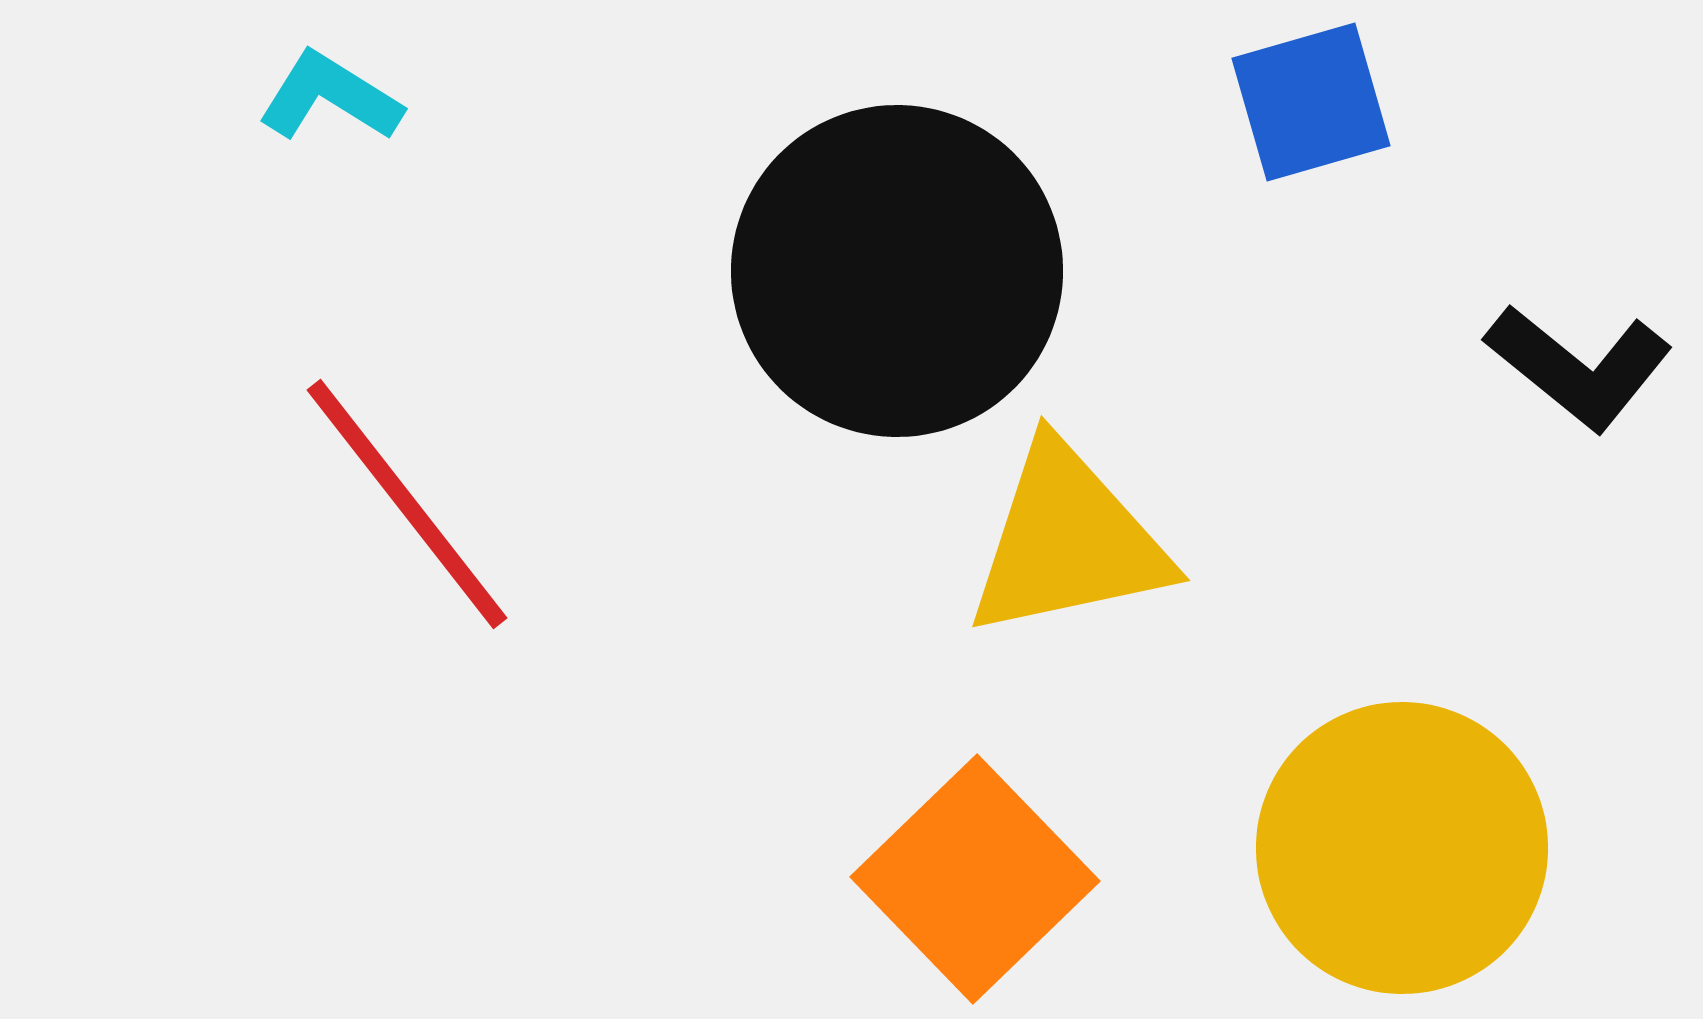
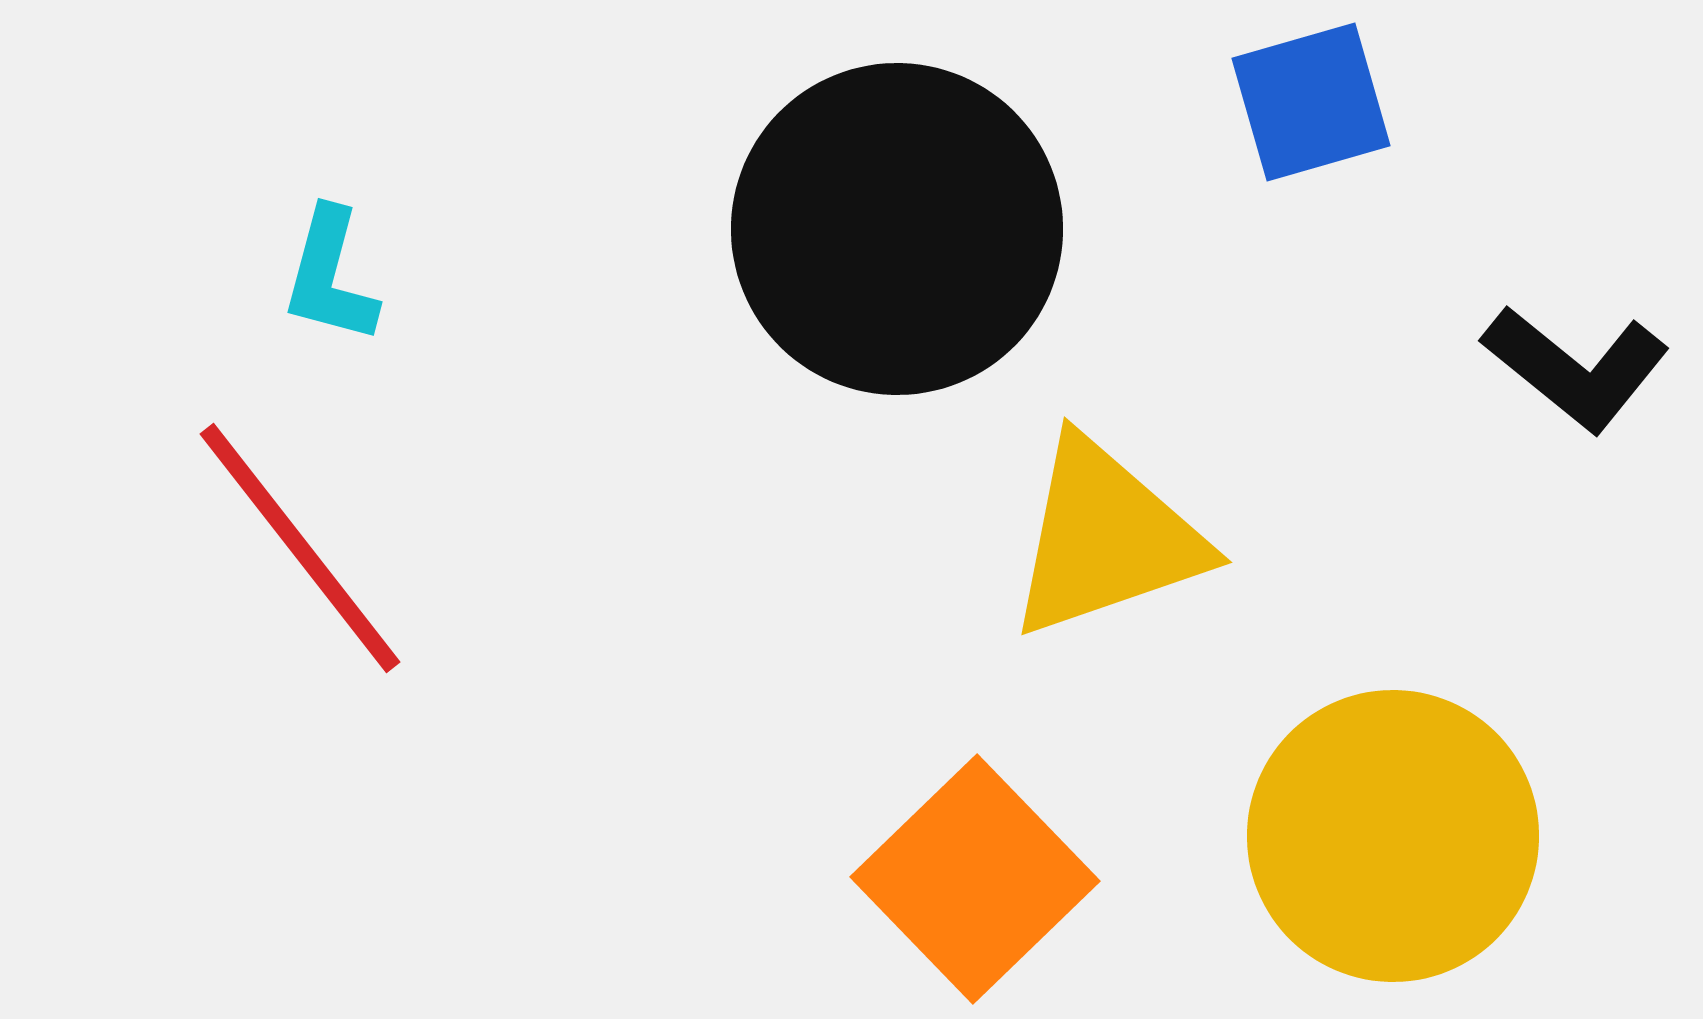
cyan L-shape: moved 179 px down; rotated 107 degrees counterclockwise
black circle: moved 42 px up
black L-shape: moved 3 px left, 1 px down
red line: moved 107 px left, 44 px down
yellow triangle: moved 38 px right, 3 px up; rotated 7 degrees counterclockwise
yellow circle: moved 9 px left, 12 px up
